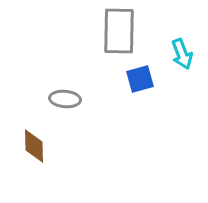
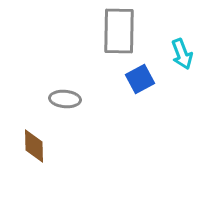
blue square: rotated 12 degrees counterclockwise
